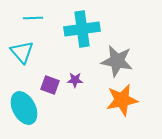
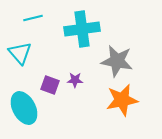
cyan line: rotated 12 degrees counterclockwise
cyan triangle: moved 2 px left, 1 px down
